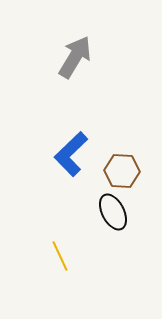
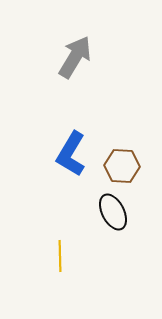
blue L-shape: rotated 15 degrees counterclockwise
brown hexagon: moved 5 px up
yellow line: rotated 24 degrees clockwise
